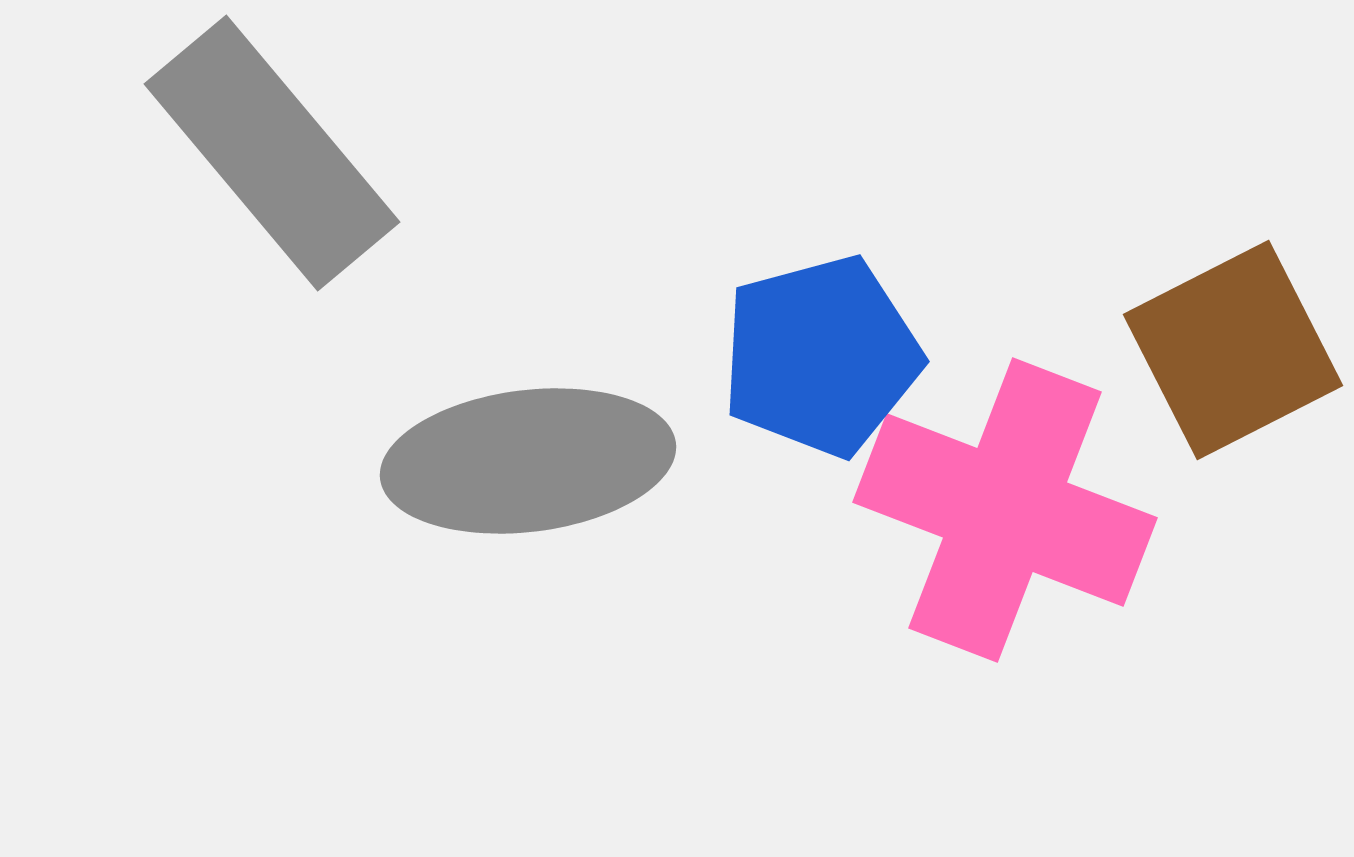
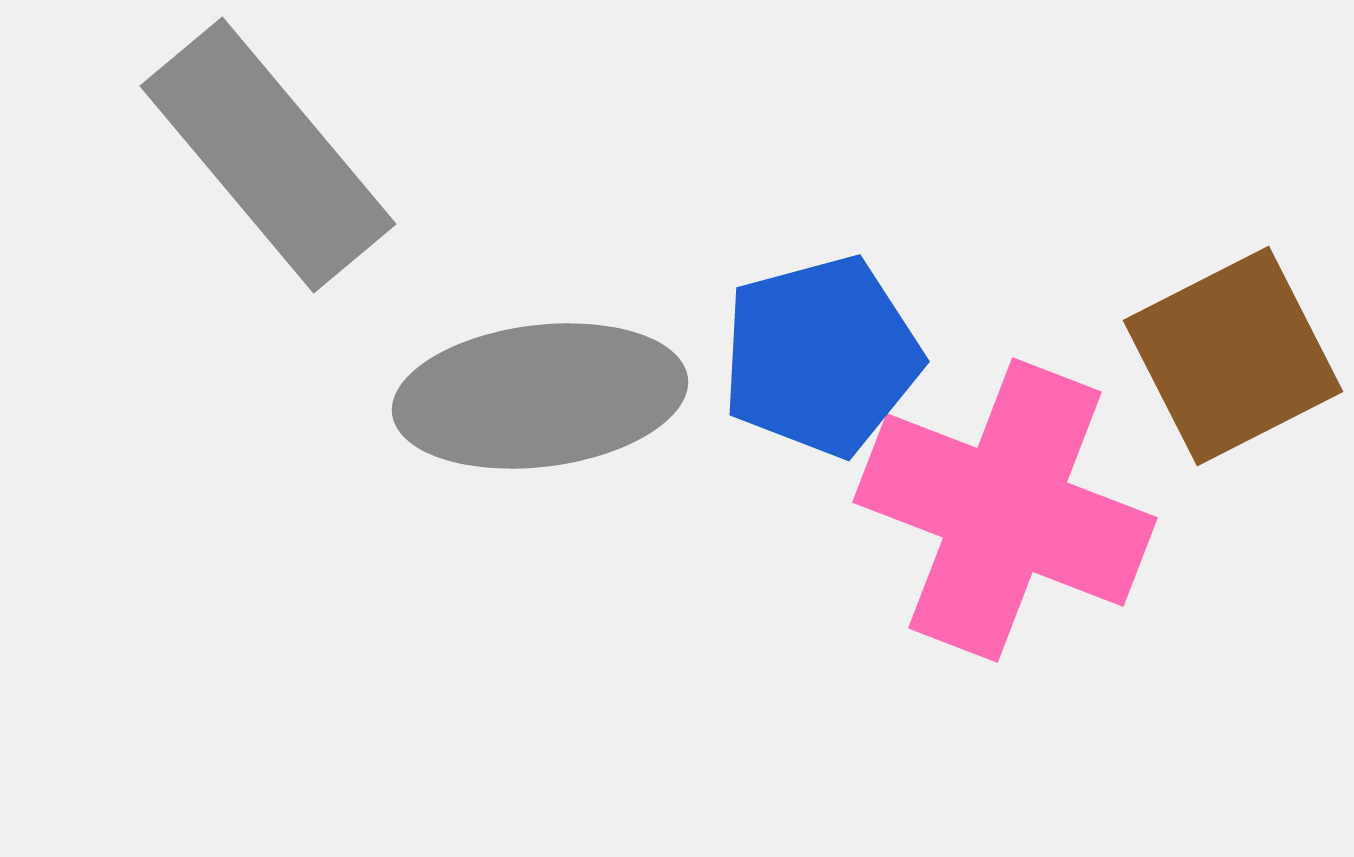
gray rectangle: moved 4 px left, 2 px down
brown square: moved 6 px down
gray ellipse: moved 12 px right, 65 px up
